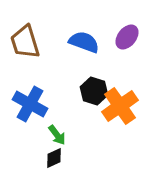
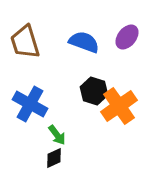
orange cross: moved 1 px left
